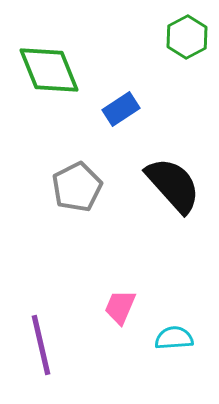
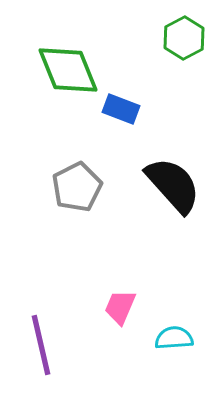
green hexagon: moved 3 px left, 1 px down
green diamond: moved 19 px right
blue rectangle: rotated 54 degrees clockwise
